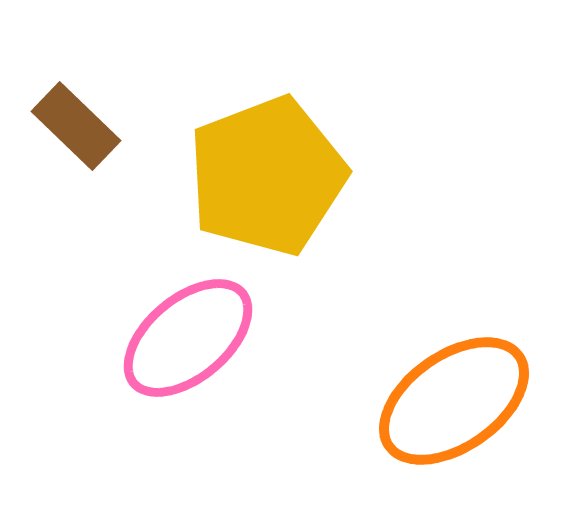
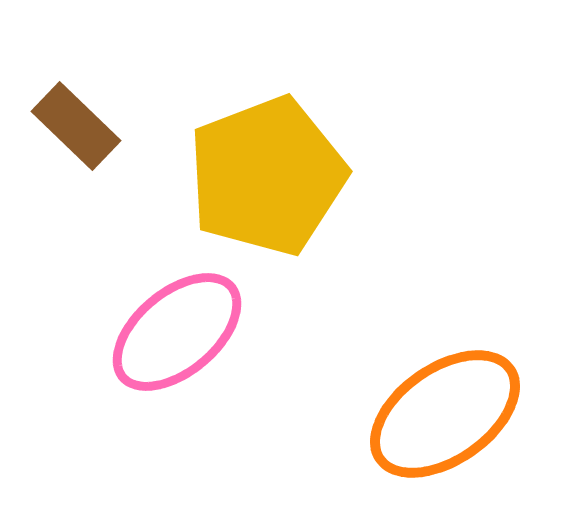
pink ellipse: moved 11 px left, 6 px up
orange ellipse: moved 9 px left, 13 px down
